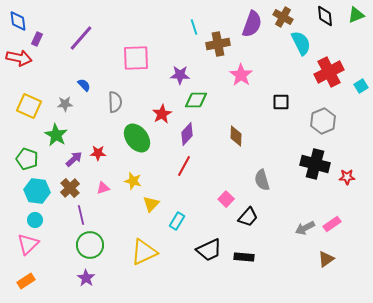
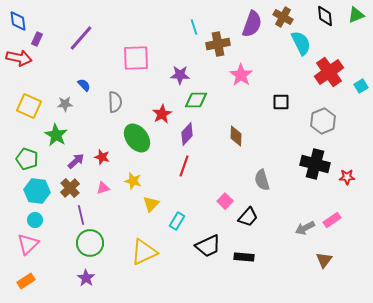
red cross at (329, 72): rotated 8 degrees counterclockwise
red star at (98, 153): moved 4 px right, 4 px down; rotated 14 degrees clockwise
purple arrow at (74, 159): moved 2 px right, 2 px down
red line at (184, 166): rotated 10 degrees counterclockwise
pink square at (226, 199): moved 1 px left, 2 px down
pink rectangle at (332, 224): moved 4 px up
green circle at (90, 245): moved 2 px up
black trapezoid at (209, 250): moved 1 px left, 4 px up
brown triangle at (326, 259): moved 2 px left, 1 px down; rotated 18 degrees counterclockwise
